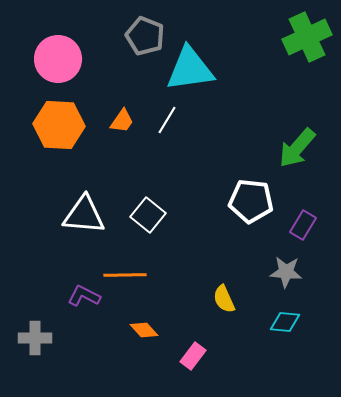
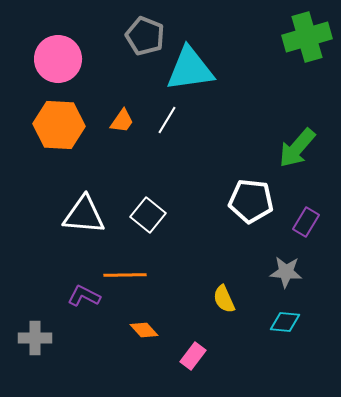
green cross: rotated 9 degrees clockwise
purple rectangle: moved 3 px right, 3 px up
